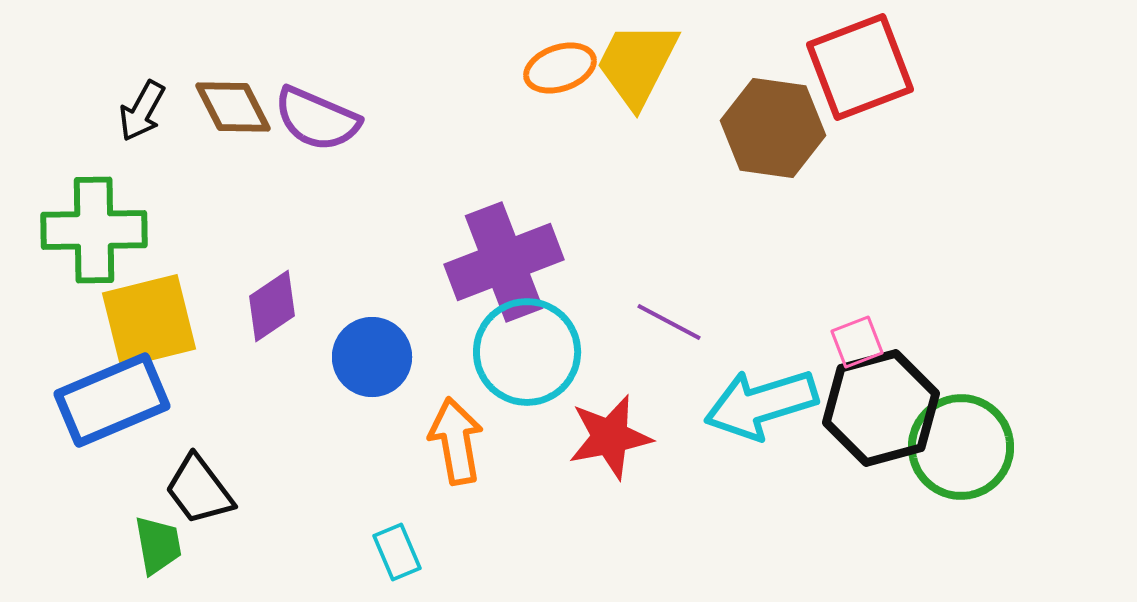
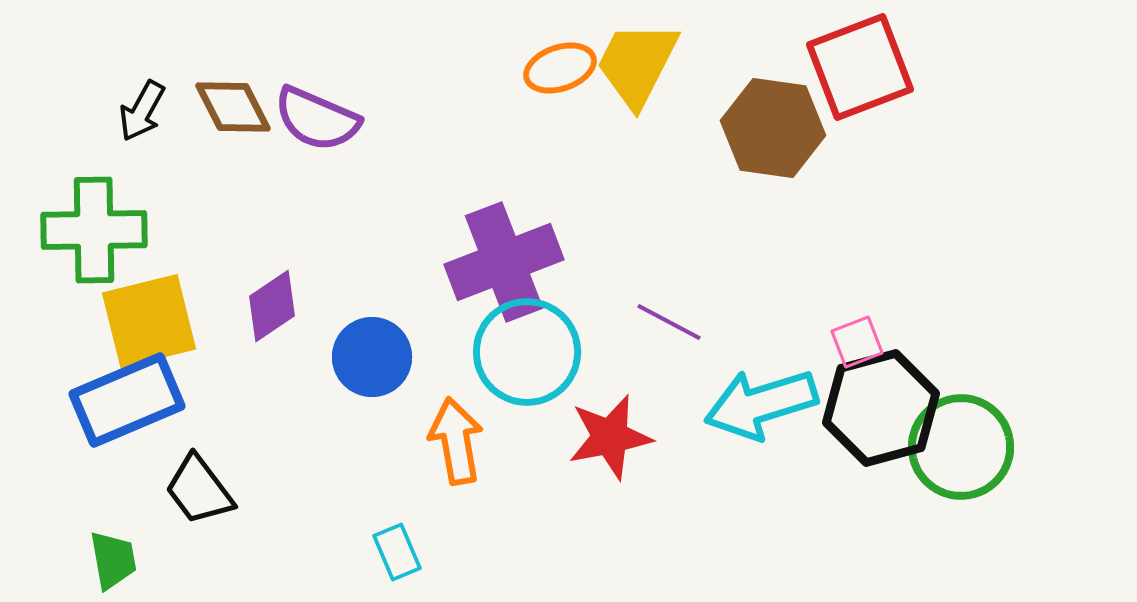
blue rectangle: moved 15 px right
green trapezoid: moved 45 px left, 15 px down
